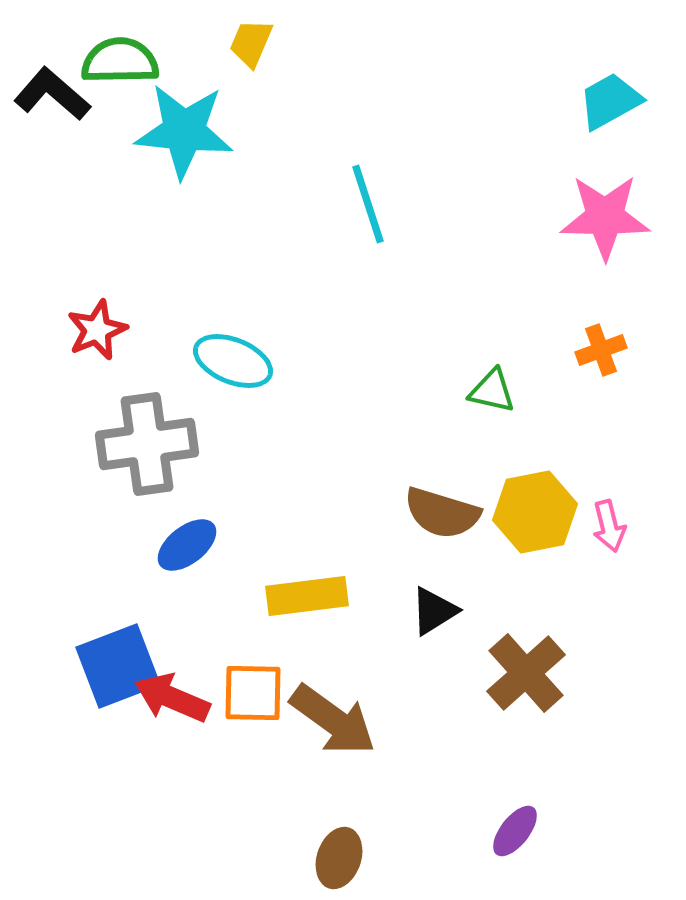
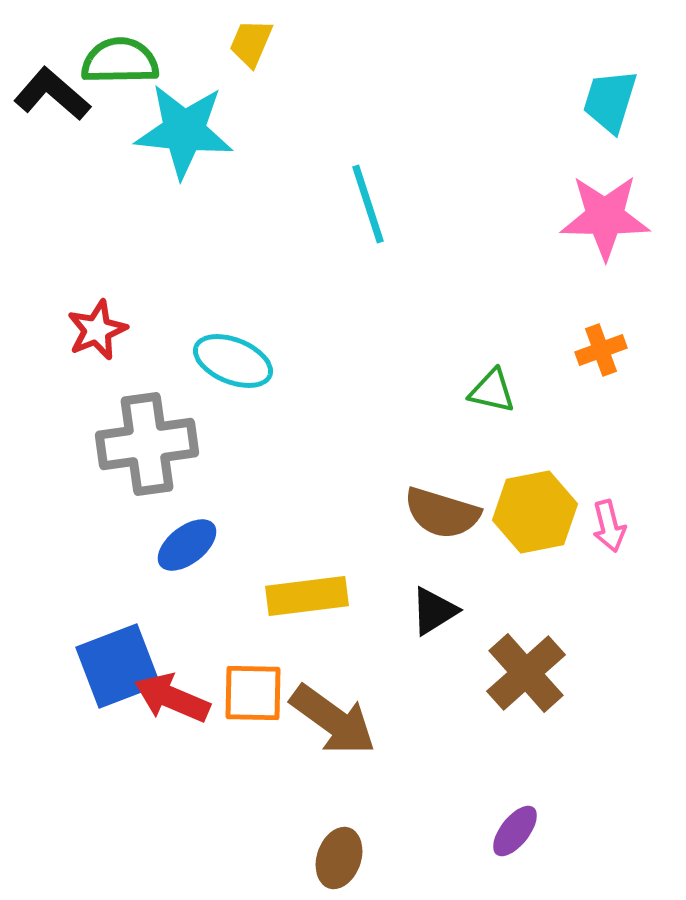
cyan trapezoid: rotated 44 degrees counterclockwise
